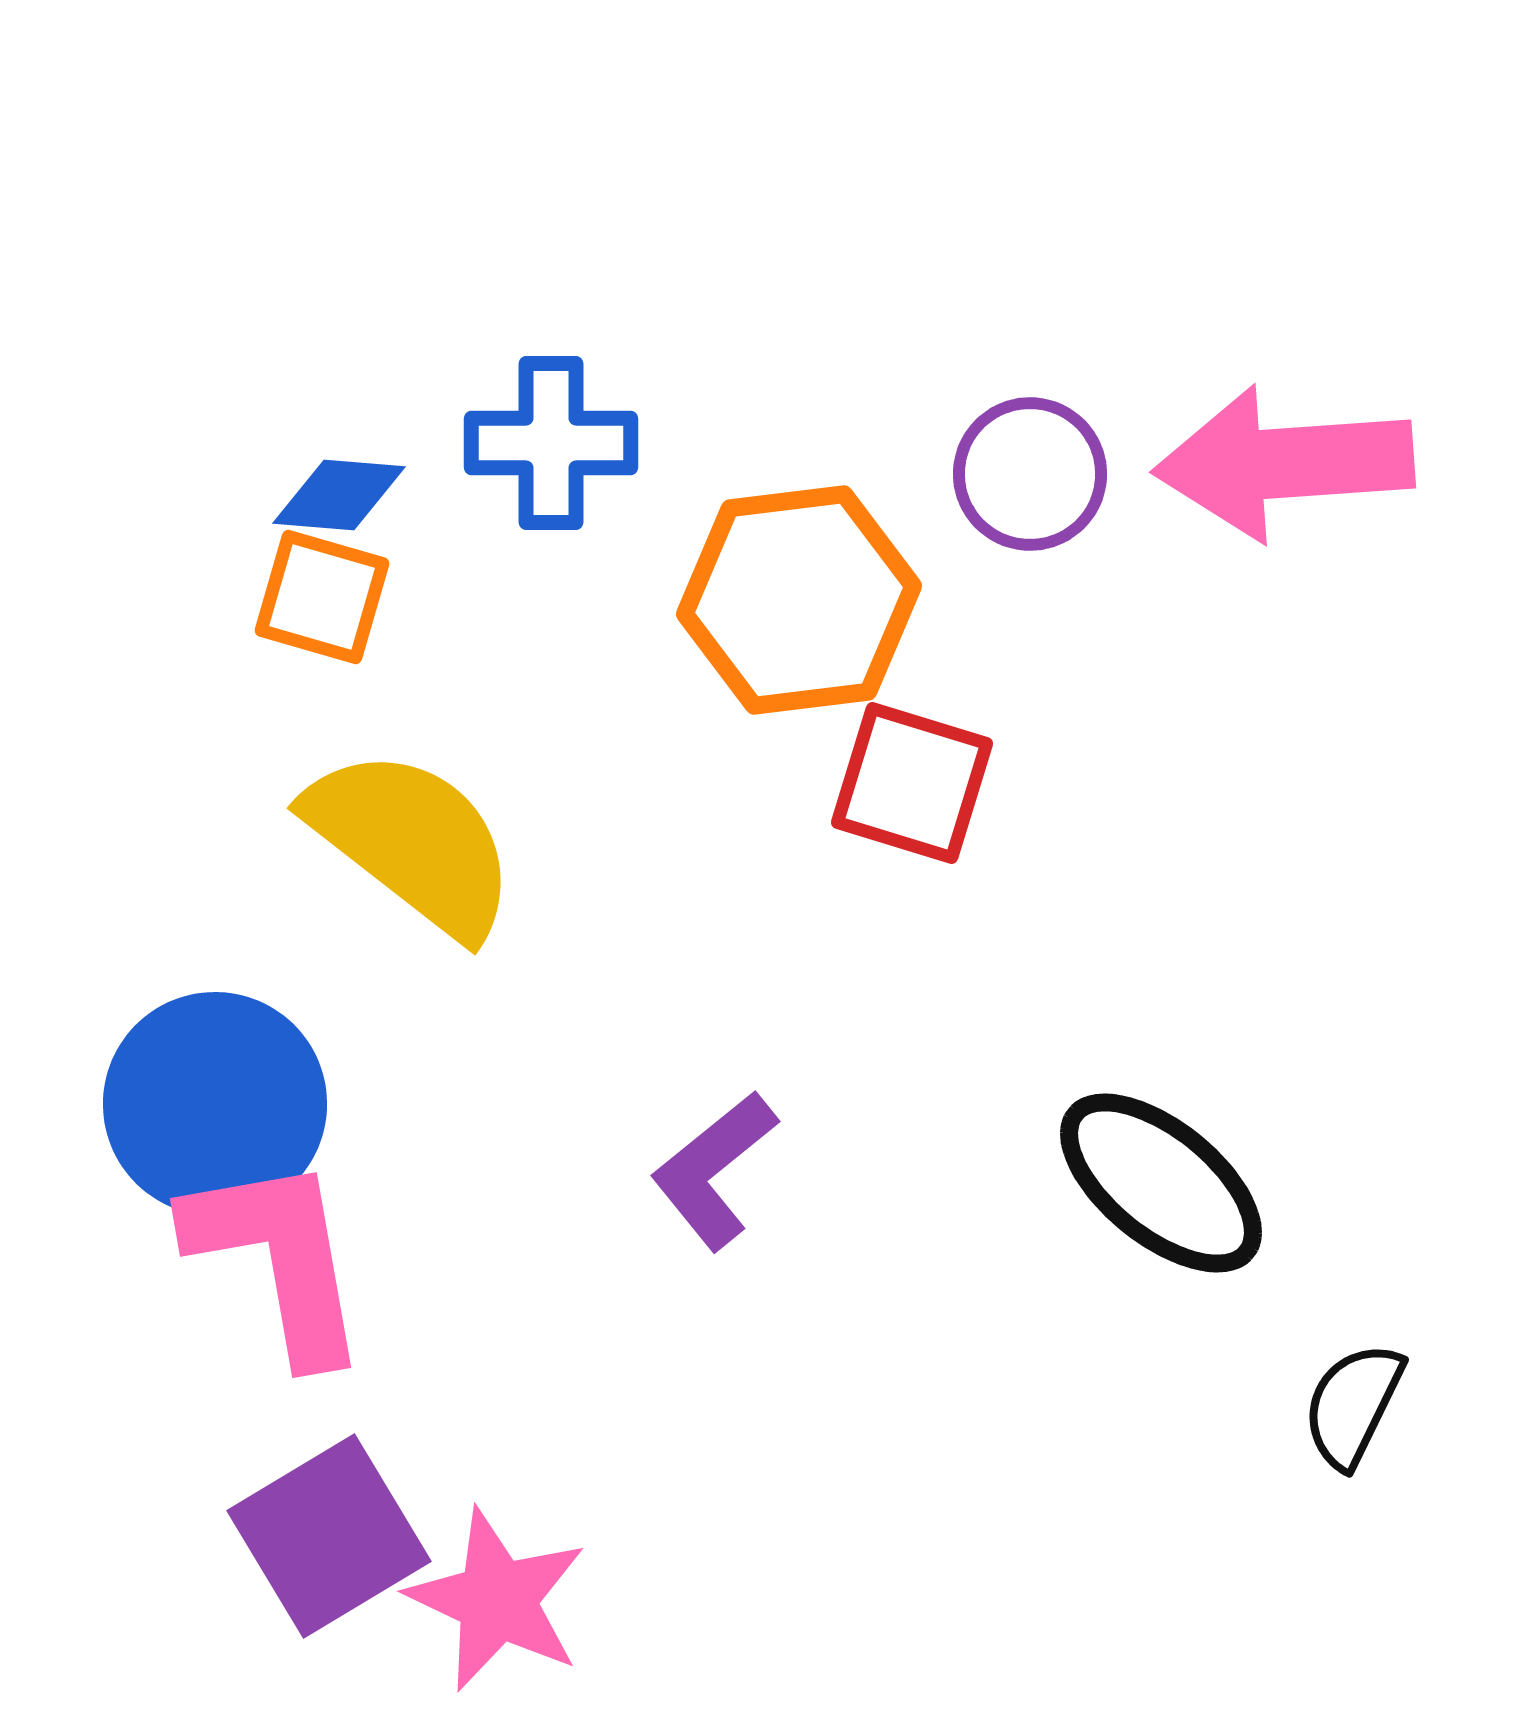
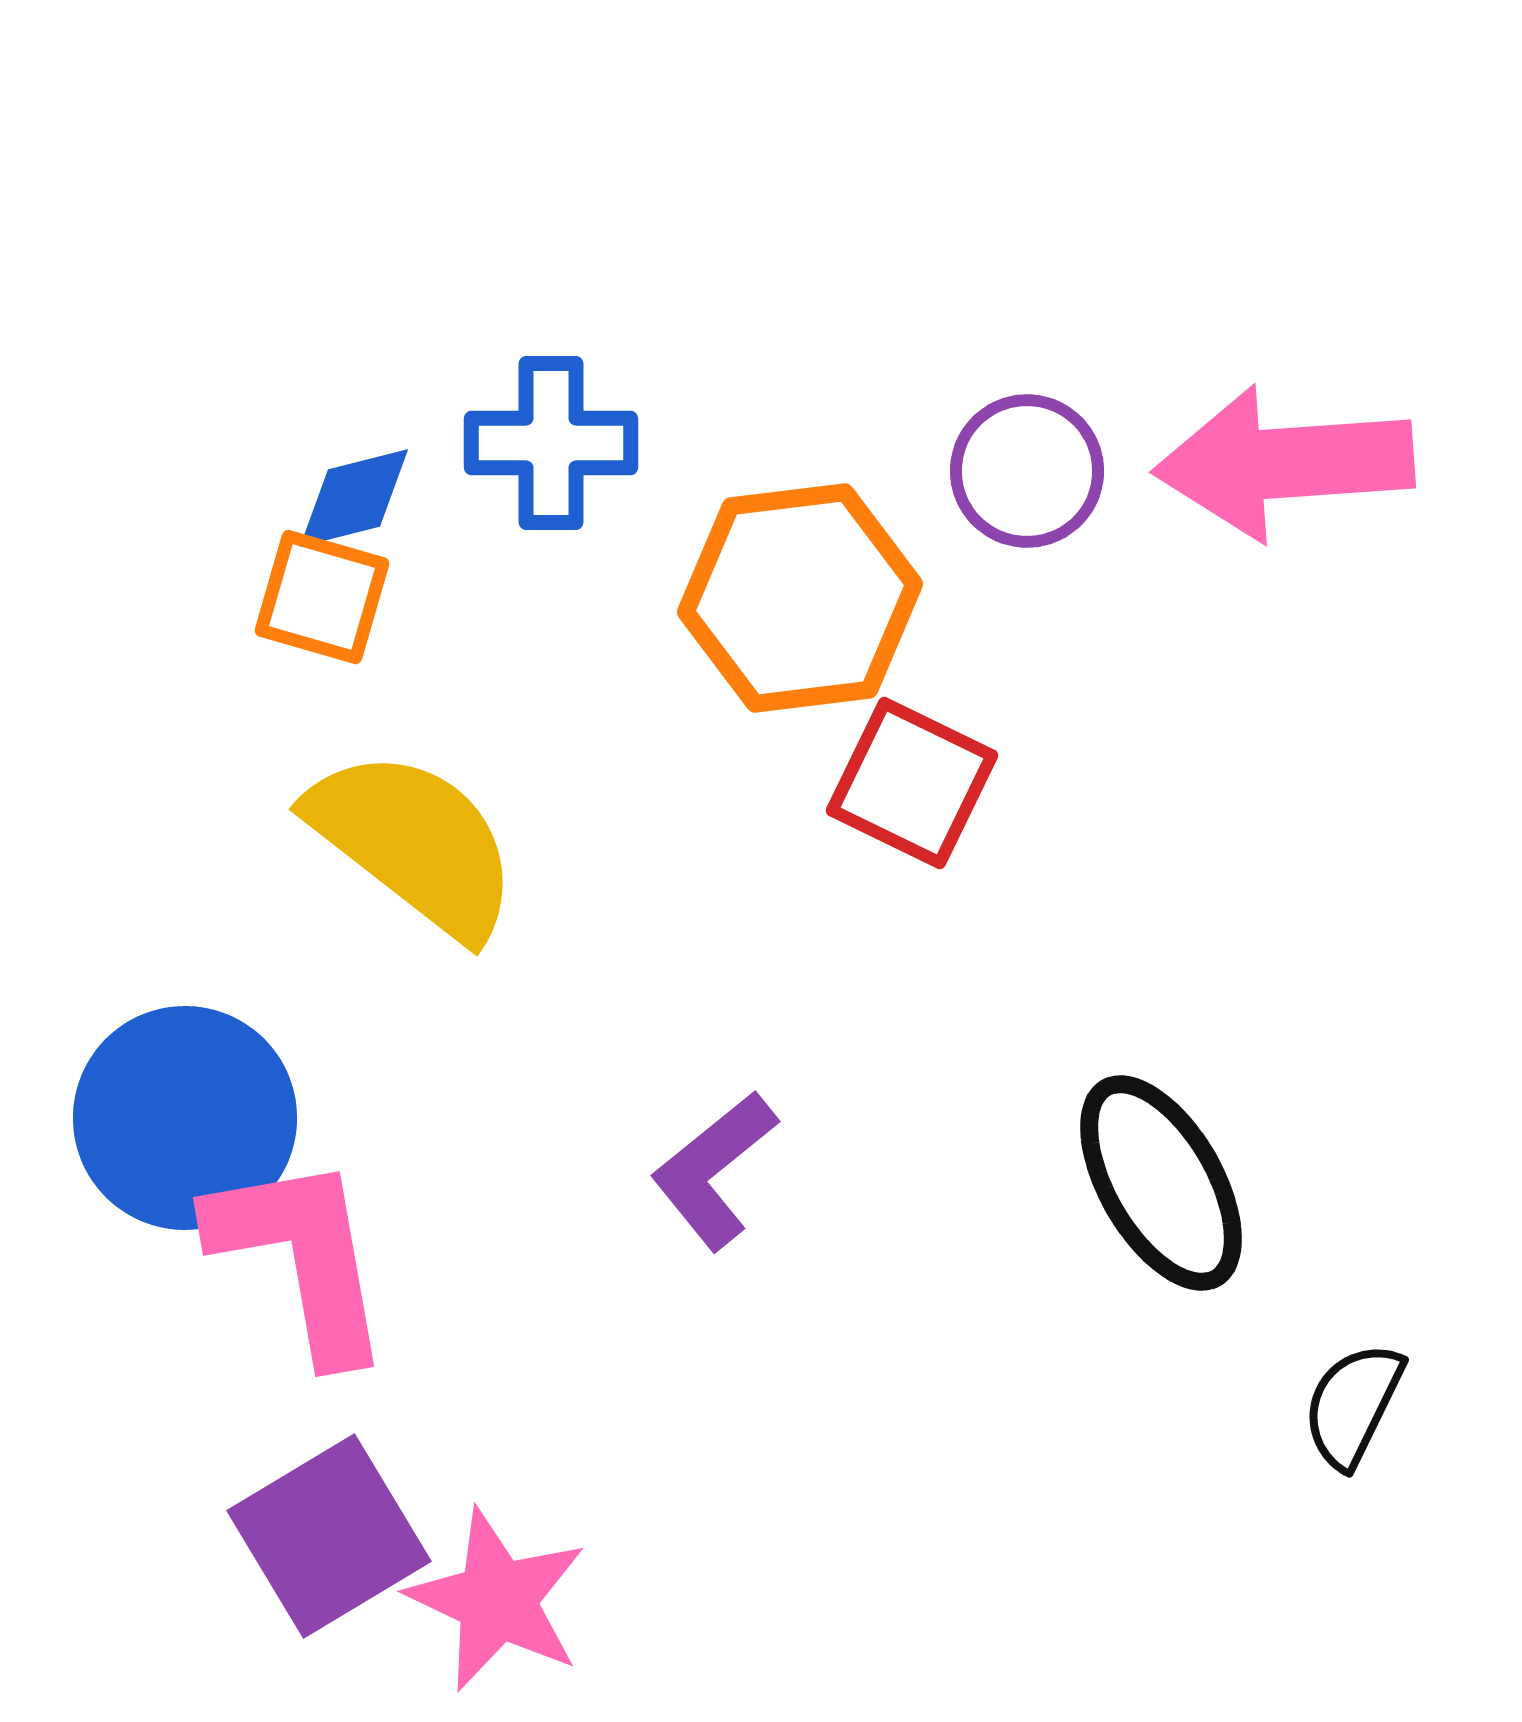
purple circle: moved 3 px left, 3 px up
blue diamond: moved 15 px right, 3 px down; rotated 19 degrees counterclockwise
orange hexagon: moved 1 px right, 2 px up
red square: rotated 9 degrees clockwise
yellow semicircle: moved 2 px right, 1 px down
blue circle: moved 30 px left, 14 px down
black ellipse: rotated 21 degrees clockwise
pink L-shape: moved 23 px right, 1 px up
